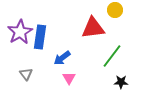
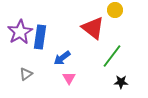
red triangle: rotated 45 degrees clockwise
gray triangle: rotated 32 degrees clockwise
